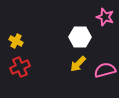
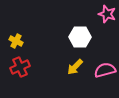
pink star: moved 2 px right, 3 px up
yellow arrow: moved 3 px left, 3 px down
